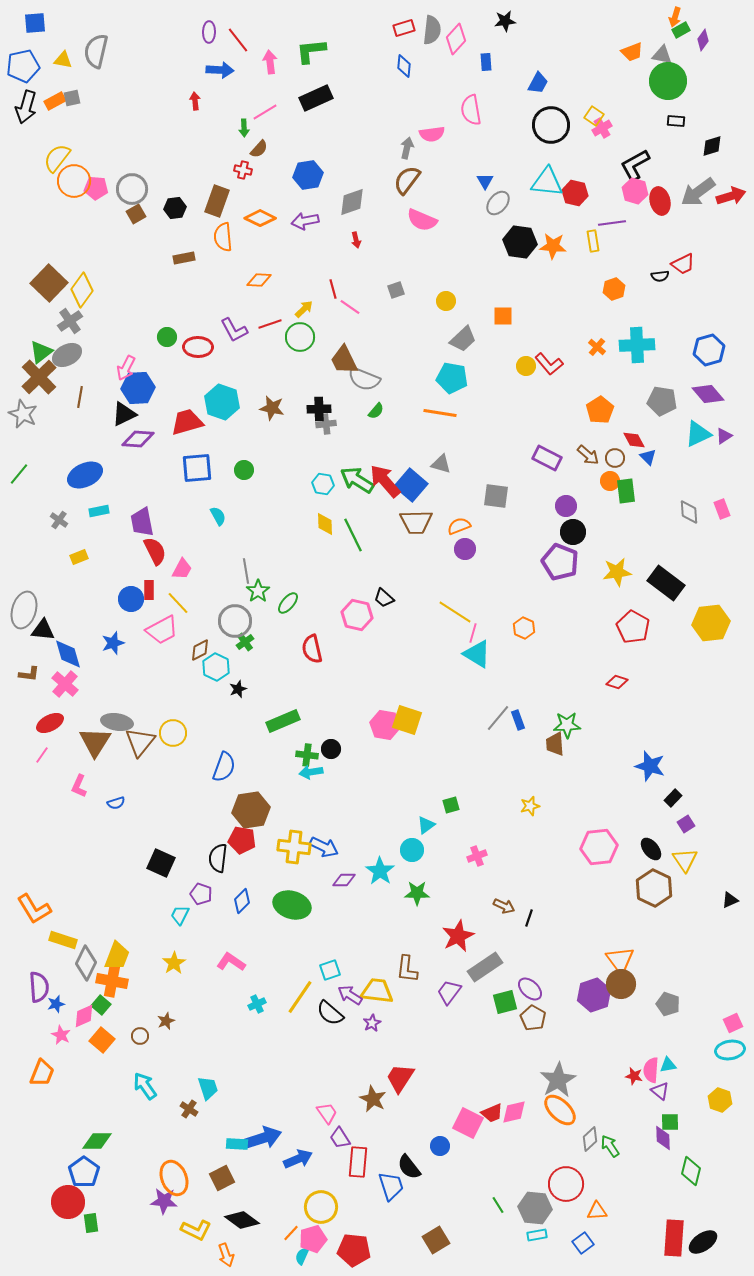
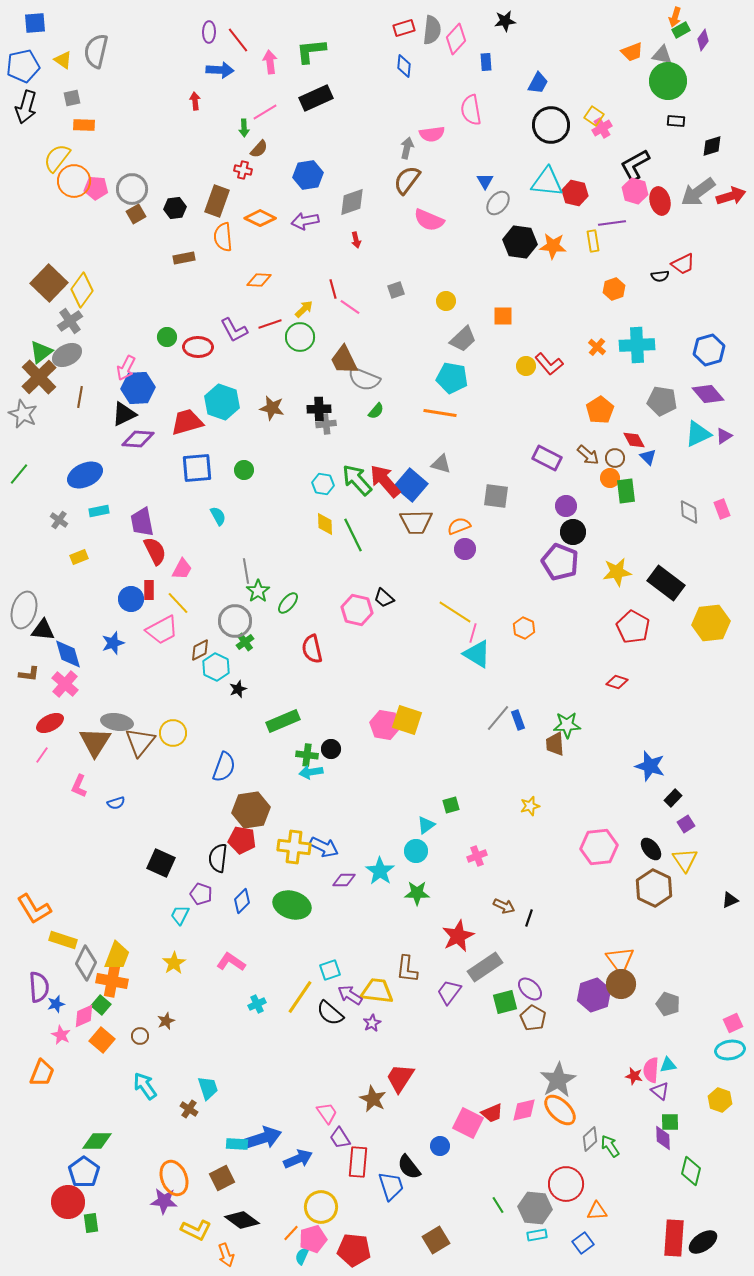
yellow triangle at (63, 60): rotated 24 degrees clockwise
orange rectangle at (55, 101): moved 29 px right, 24 px down; rotated 30 degrees clockwise
pink semicircle at (422, 220): moved 7 px right
green arrow at (357, 480): rotated 16 degrees clockwise
orange circle at (610, 481): moved 3 px up
pink hexagon at (357, 615): moved 5 px up
cyan circle at (412, 850): moved 4 px right, 1 px down
pink diamond at (514, 1112): moved 10 px right, 2 px up
